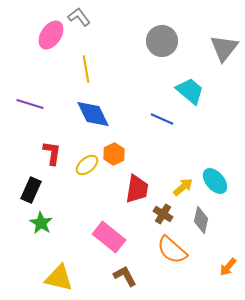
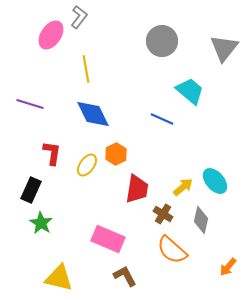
gray L-shape: rotated 75 degrees clockwise
orange hexagon: moved 2 px right
yellow ellipse: rotated 15 degrees counterclockwise
pink rectangle: moved 1 px left, 2 px down; rotated 16 degrees counterclockwise
